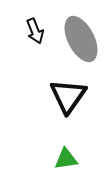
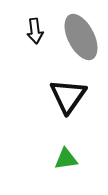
black arrow: rotated 15 degrees clockwise
gray ellipse: moved 2 px up
